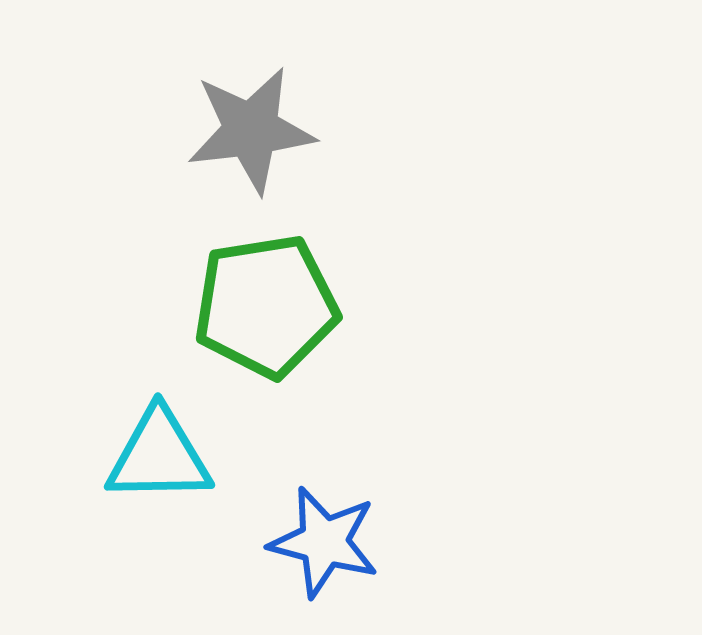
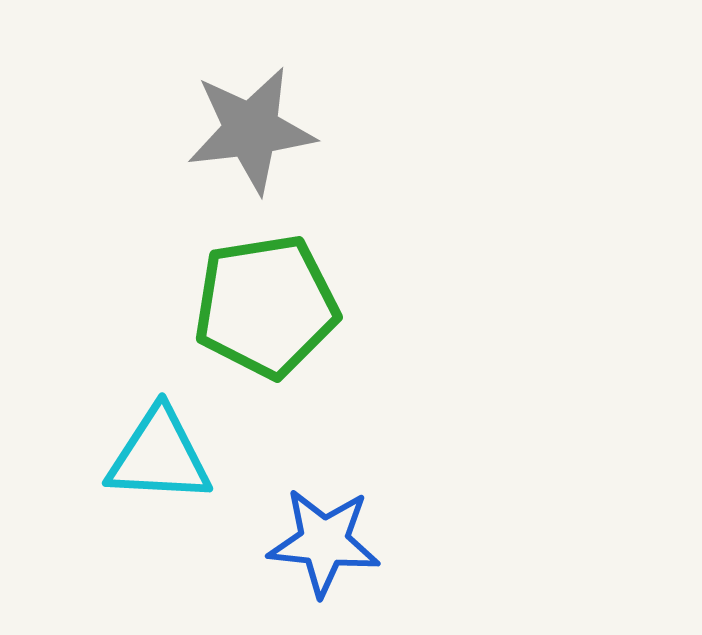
cyan triangle: rotated 4 degrees clockwise
blue star: rotated 9 degrees counterclockwise
